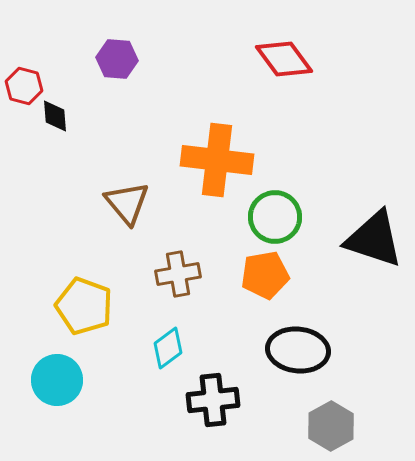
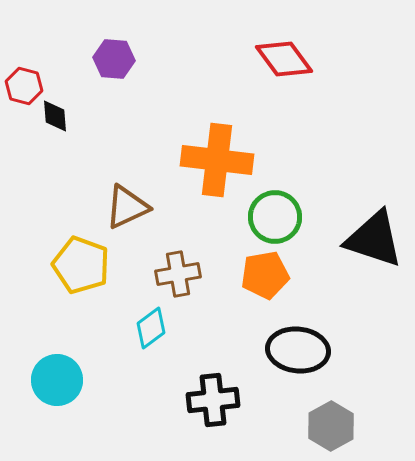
purple hexagon: moved 3 px left
brown triangle: moved 4 px down; rotated 45 degrees clockwise
yellow pentagon: moved 3 px left, 41 px up
cyan diamond: moved 17 px left, 20 px up
